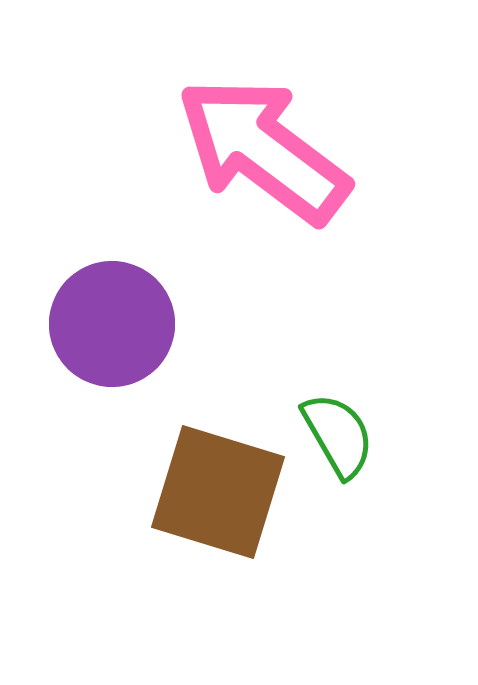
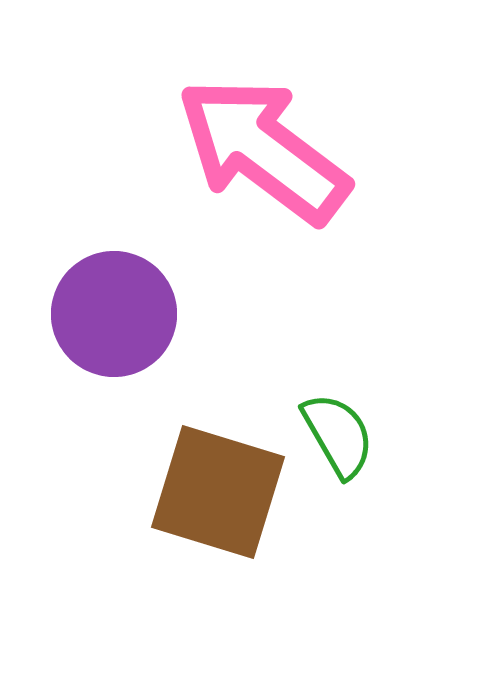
purple circle: moved 2 px right, 10 px up
